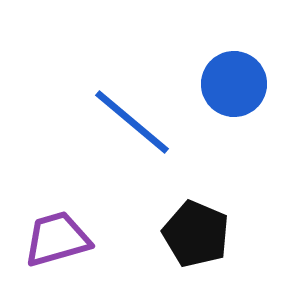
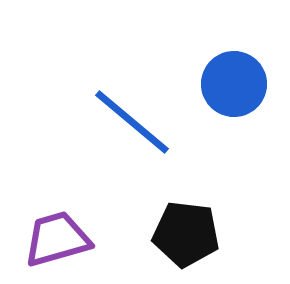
black pentagon: moved 10 px left; rotated 16 degrees counterclockwise
